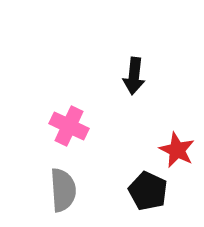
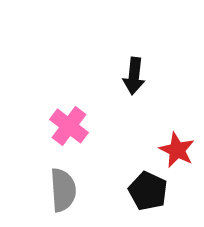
pink cross: rotated 12 degrees clockwise
